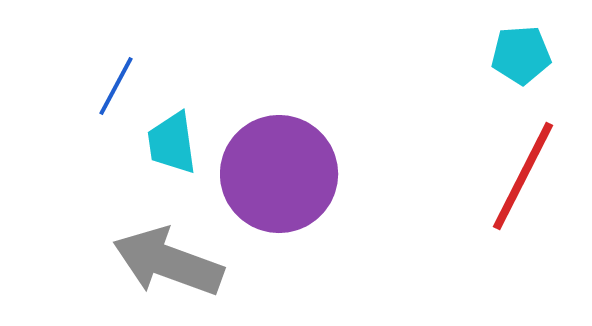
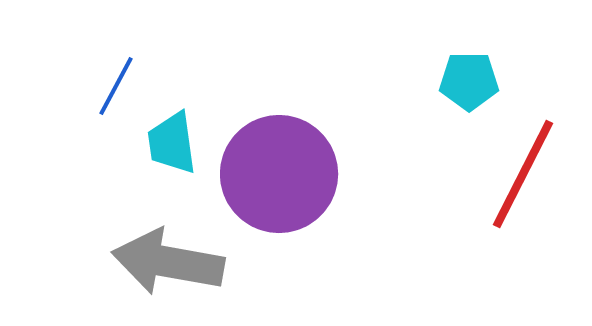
cyan pentagon: moved 52 px left, 26 px down; rotated 4 degrees clockwise
red line: moved 2 px up
gray arrow: rotated 10 degrees counterclockwise
